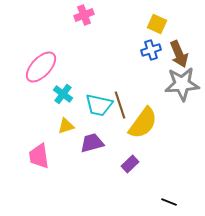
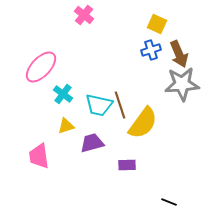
pink cross: rotated 30 degrees counterclockwise
purple rectangle: moved 3 px left, 1 px down; rotated 42 degrees clockwise
